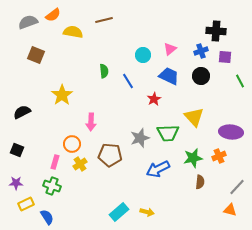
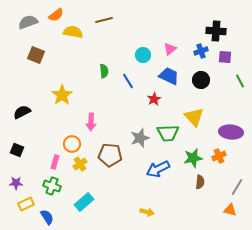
orange semicircle: moved 3 px right
black circle: moved 4 px down
gray line: rotated 12 degrees counterclockwise
cyan rectangle: moved 35 px left, 10 px up
